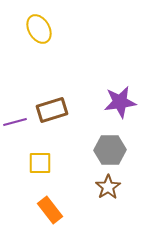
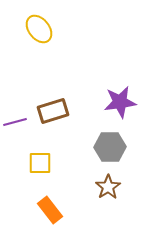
yellow ellipse: rotated 8 degrees counterclockwise
brown rectangle: moved 1 px right, 1 px down
gray hexagon: moved 3 px up
